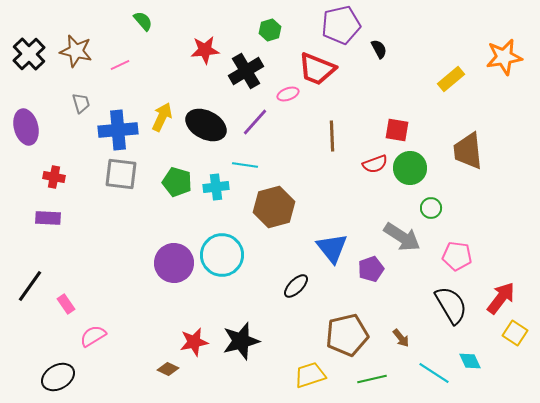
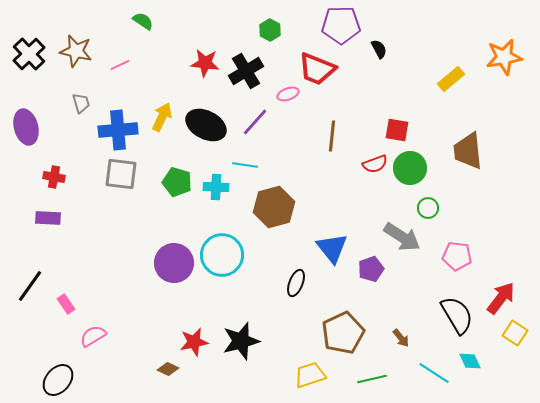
green semicircle at (143, 21): rotated 15 degrees counterclockwise
purple pentagon at (341, 25): rotated 12 degrees clockwise
green hexagon at (270, 30): rotated 15 degrees counterclockwise
red star at (205, 50): moved 13 px down; rotated 12 degrees clockwise
brown line at (332, 136): rotated 8 degrees clockwise
cyan cross at (216, 187): rotated 10 degrees clockwise
green circle at (431, 208): moved 3 px left
black ellipse at (296, 286): moved 3 px up; rotated 24 degrees counterclockwise
black semicircle at (451, 305): moved 6 px right, 10 px down
brown pentagon at (347, 335): moved 4 px left, 2 px up; rotated 12 degrees counterclockwise
black ellipse at (58, 377): moved 3 px down; rotated 20 degrees counterclockwise
